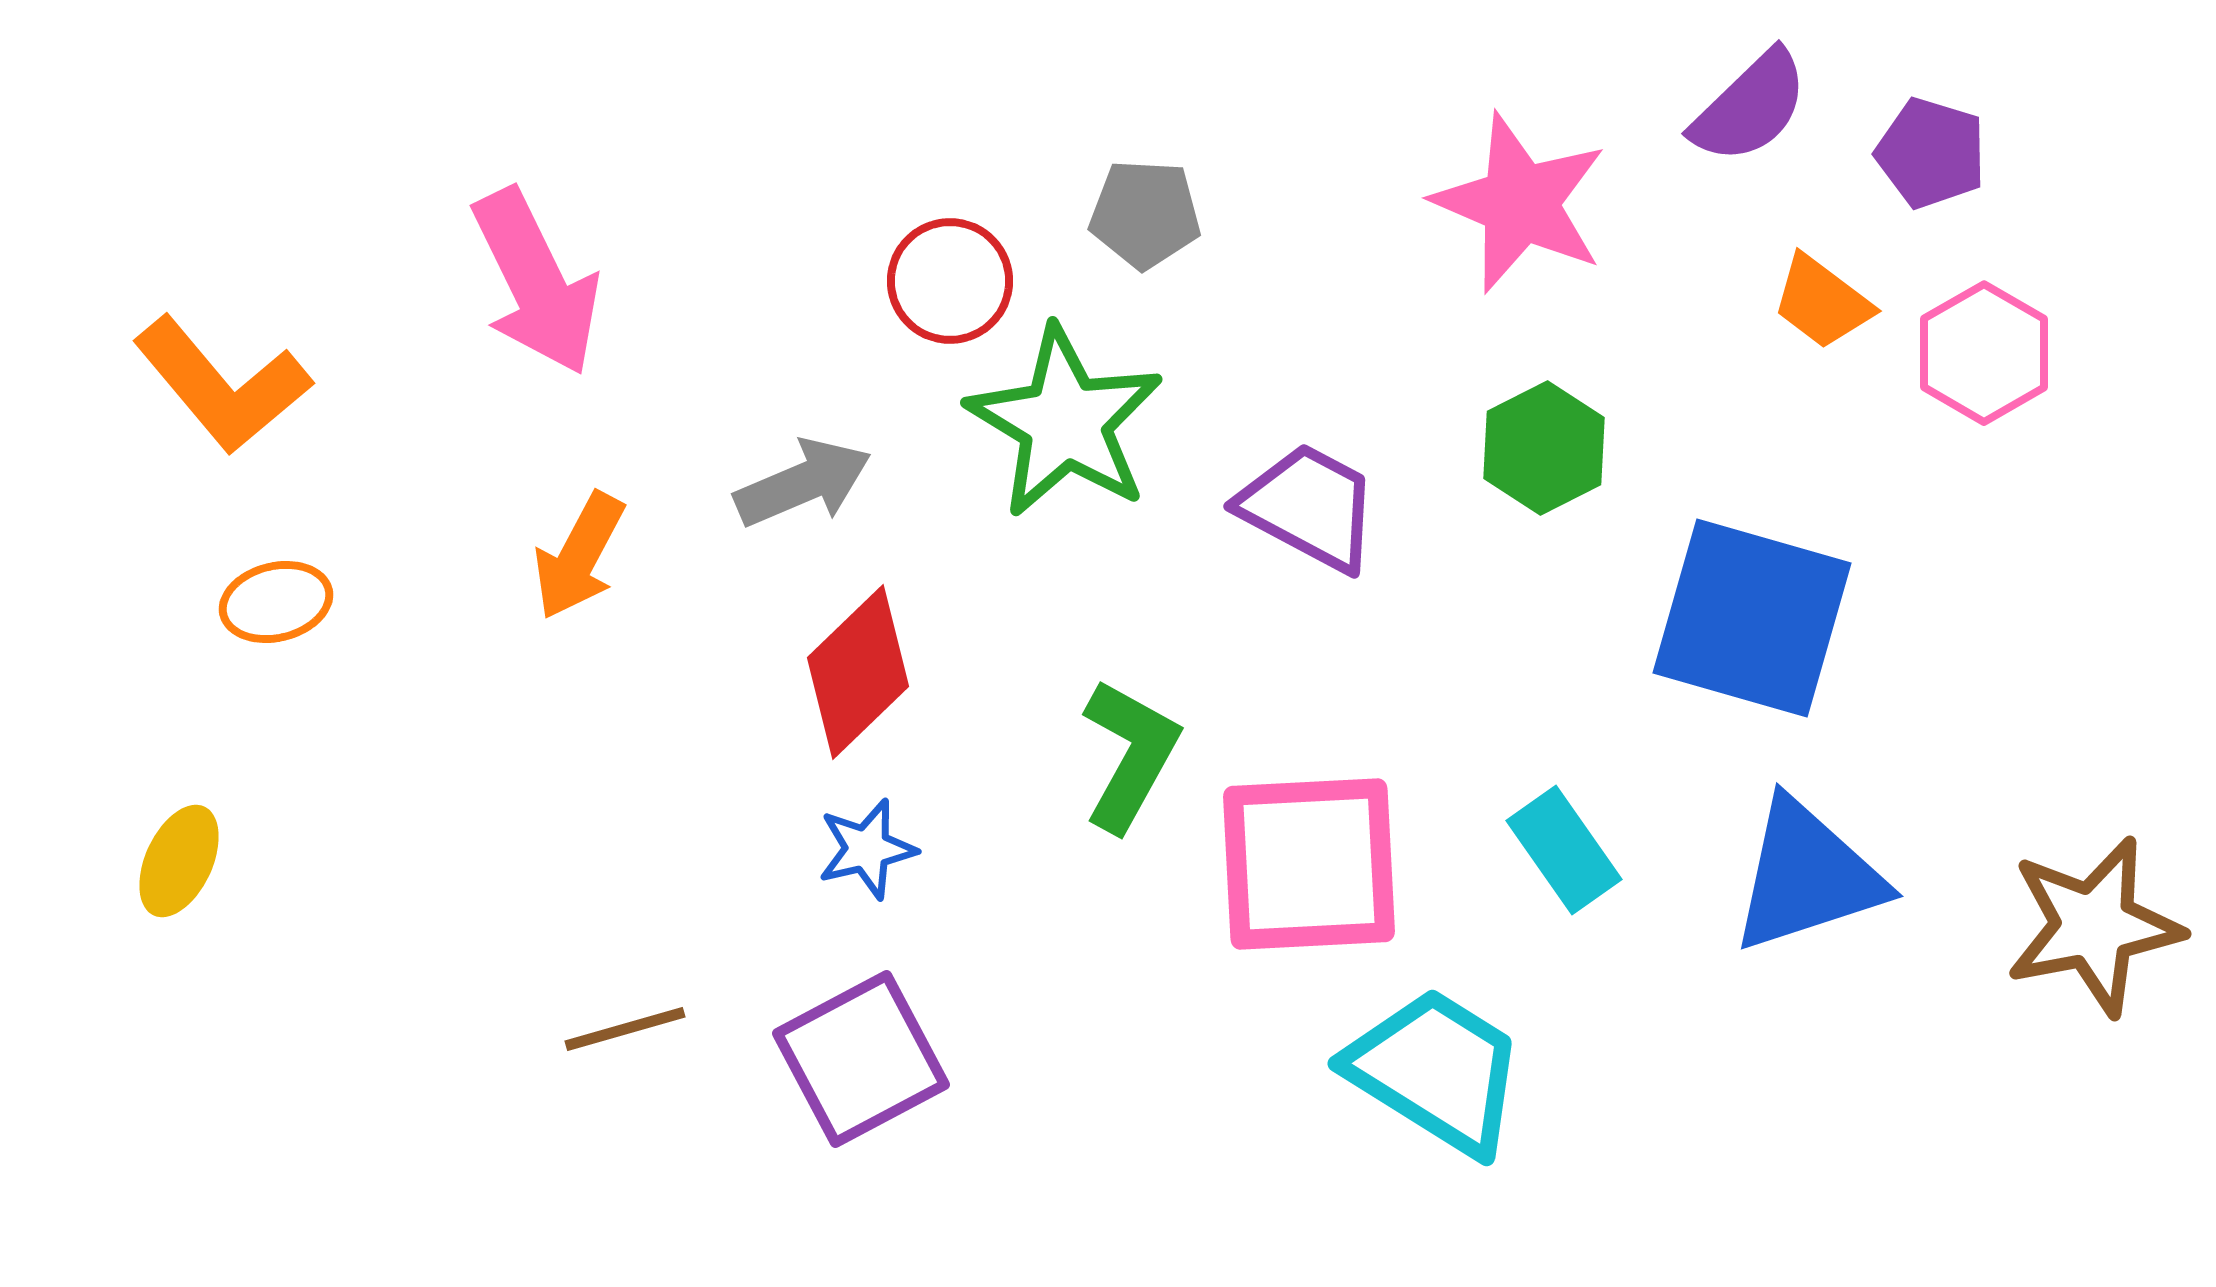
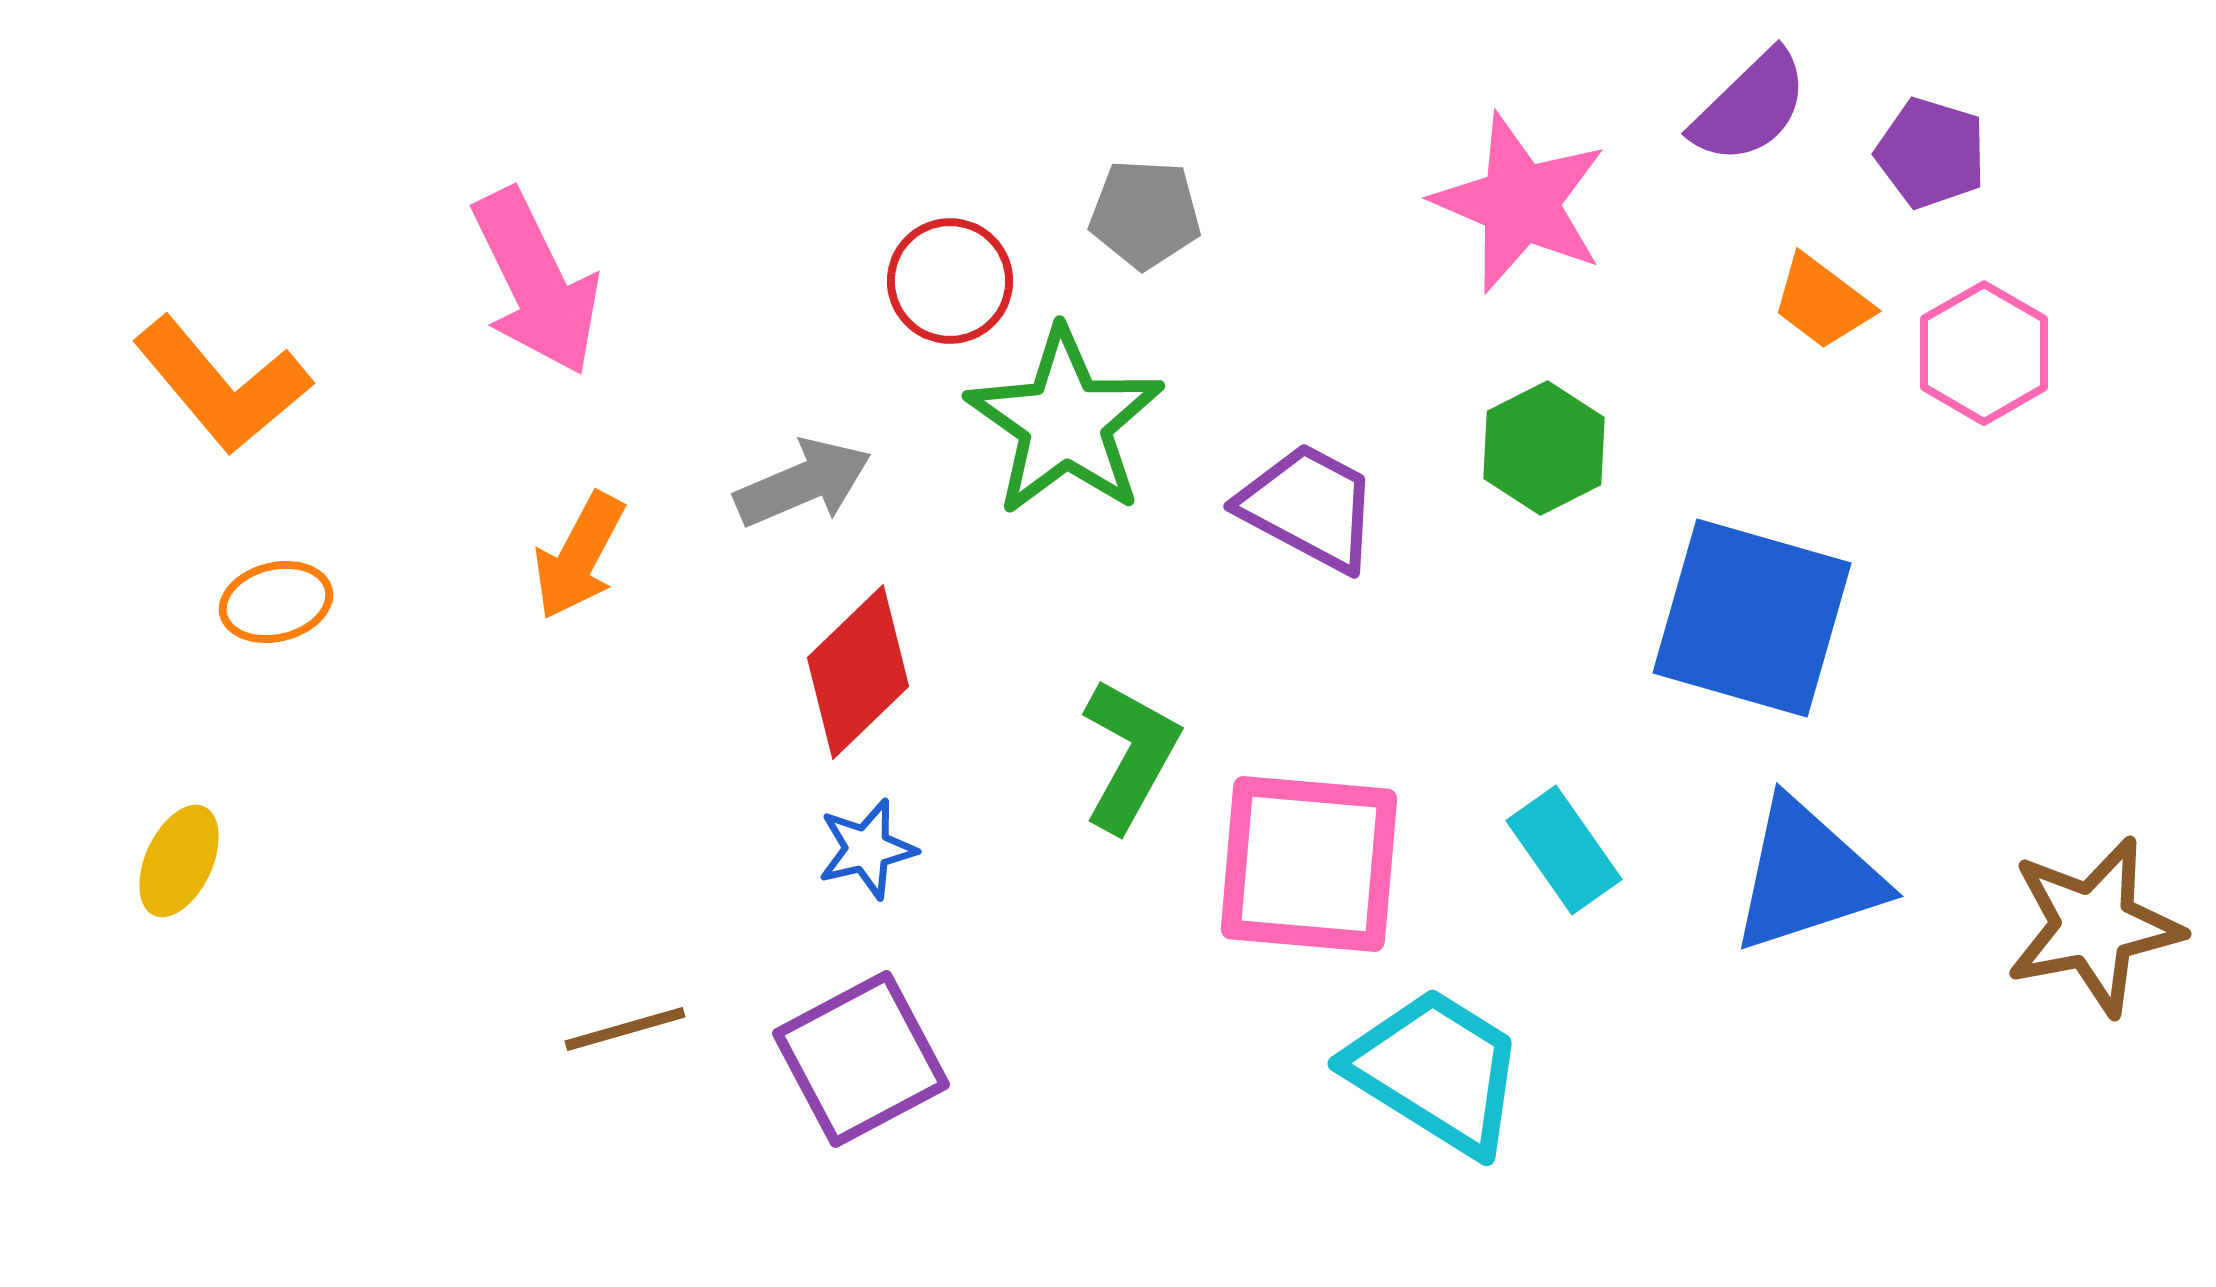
green star: rotated 4 degrees clockwise
pink square: rotated 8 degrees clockwise
